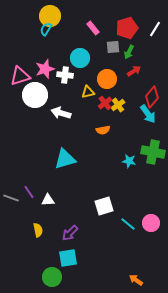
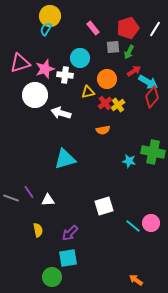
red pentagon: moved 1 px right
pink triangle: moved 13 px up
cyan arrow: moved 32 px up; rotated 24 degrees counterclockwise
cyan line: moved 5 px right, 2 px down
